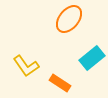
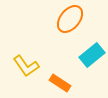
orange ellipse: moved 1 px right
cyan rectangle: moved 3 px up
